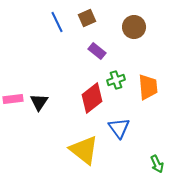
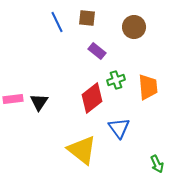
brown square: rotated 30 degrees clockwise
yellow triangle: moved 2 px left
